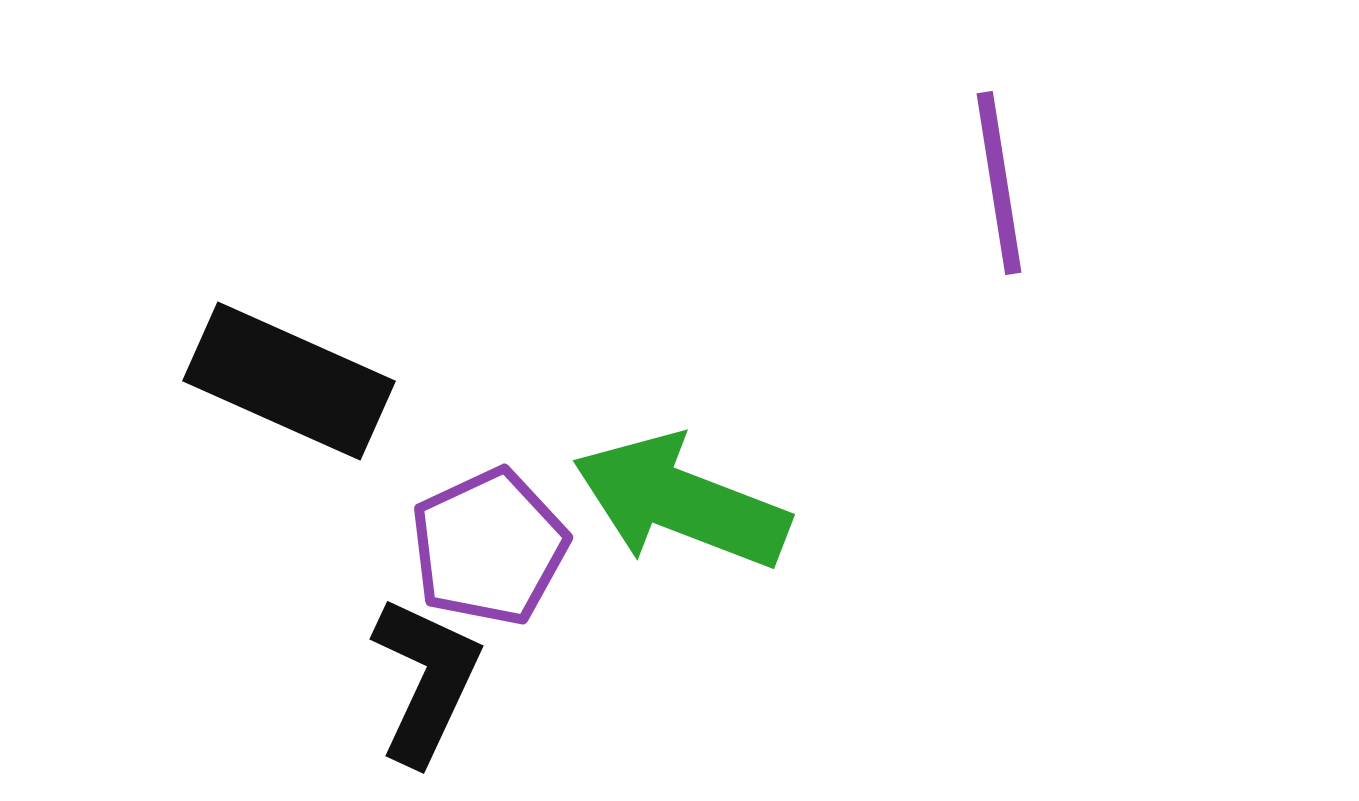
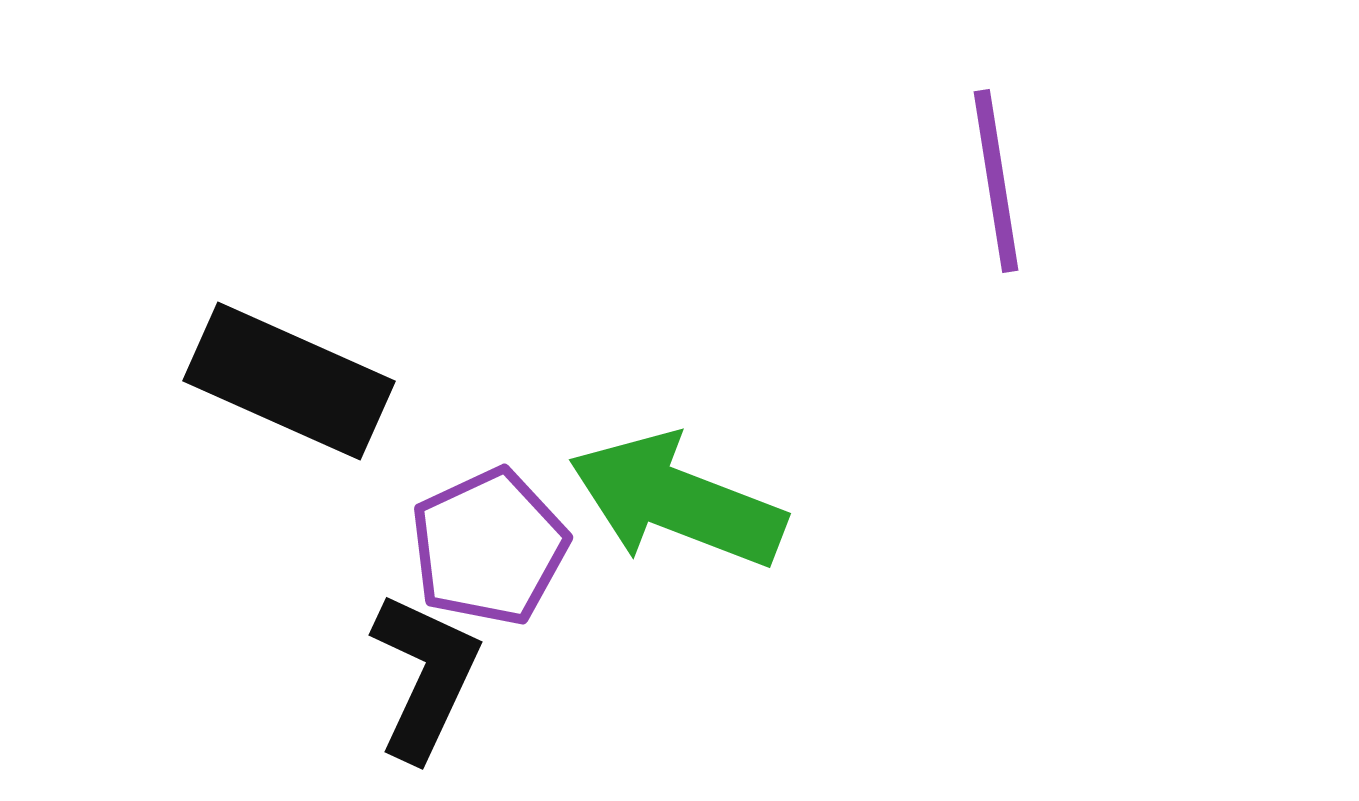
purple line: moved 3 px left, 2 px up
green arrow: moved 4 px left, 1 px up
black L-shape: moved 1 px left, 4 px up
